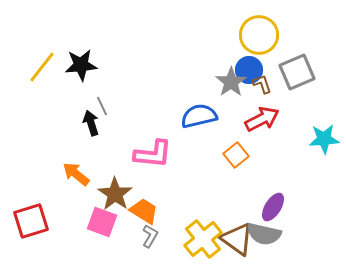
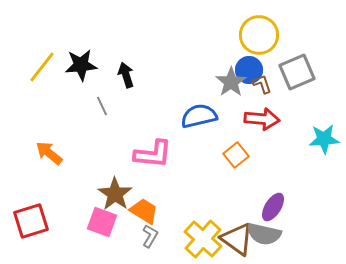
red arrow: rotated 32 degrees clockwise
black arrow: moved 35 px right, 48 px up
orange arrow: moved 27 px left, 21 px up
yellow cross: rotated 9 degrees counterclockwise
